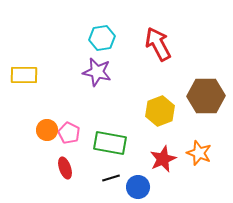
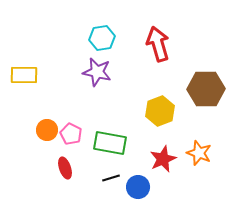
red arrow: rotated 12 degrees clockwise
brown hexagon: moved 7 px up
pink pentagon: moved 2 px right, 1 px down
